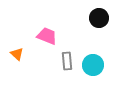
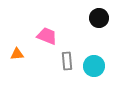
orange triangle: rotated 48 degrees counterclockwise
cyan circle: moved 1 px right, 1 px down
